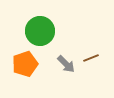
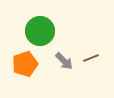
gray arrow: moved 2 px left, 3 px up
